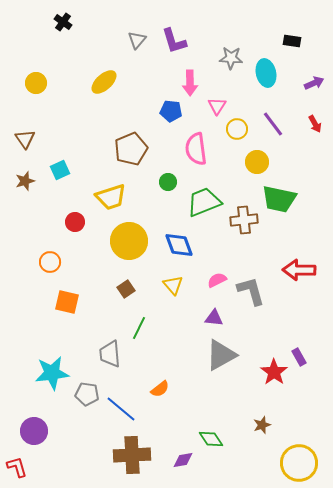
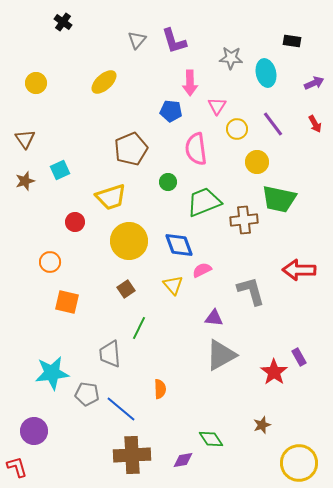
pink semicircle at (217, 280): moved 15 px left, 10 px up
orange semicircle at (160, 389): rotated 54 degrees counterclockwise
